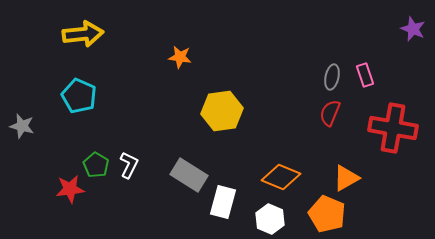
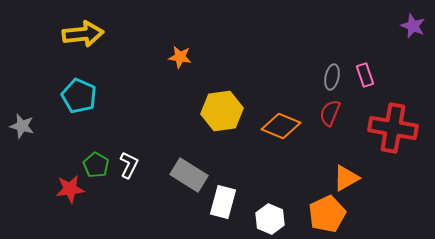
purple star: moved 3 px up
orange diamond: moved 51 px up
orange pentagon: rotated 24 degrees clockwise
